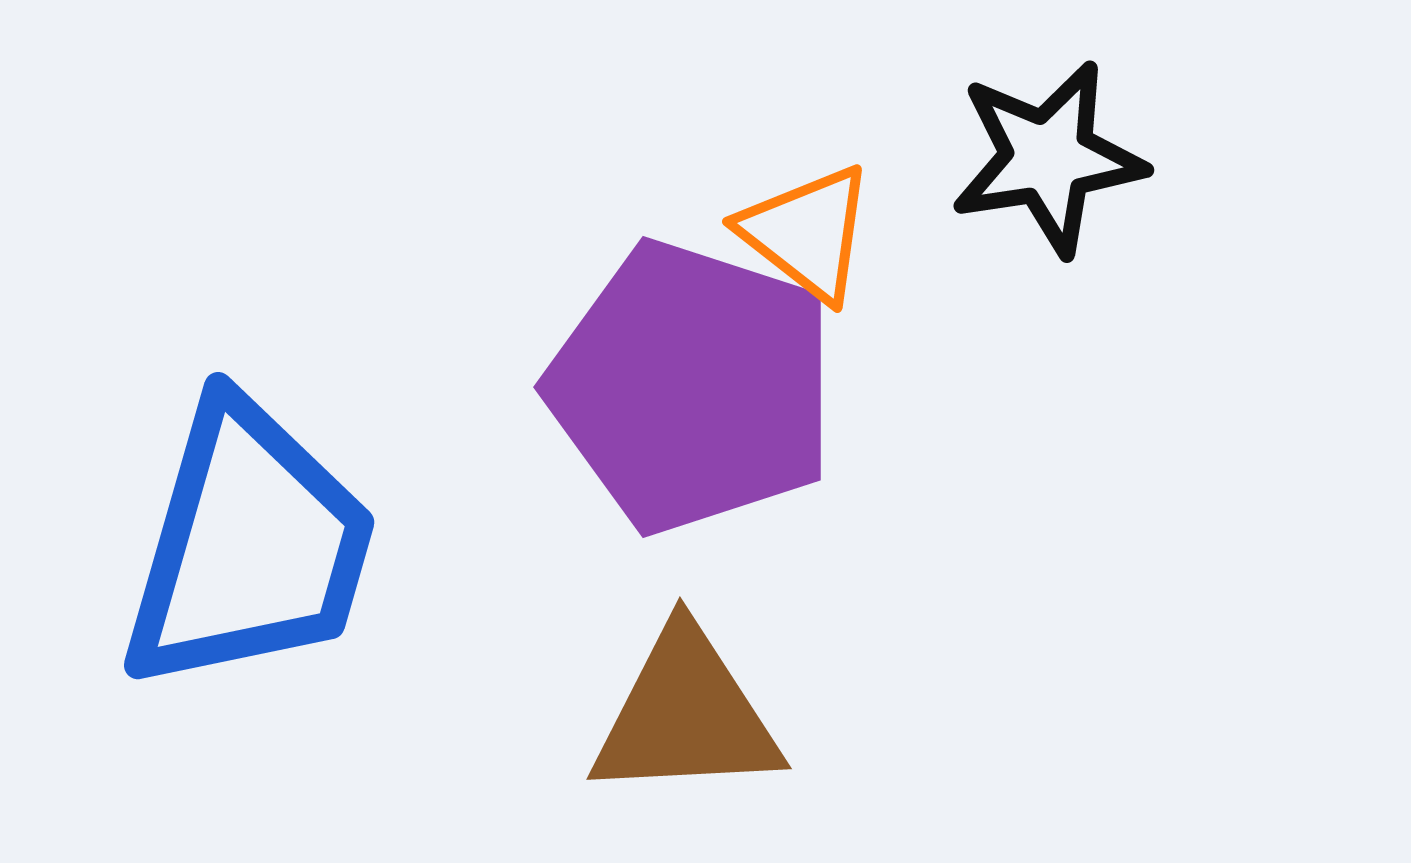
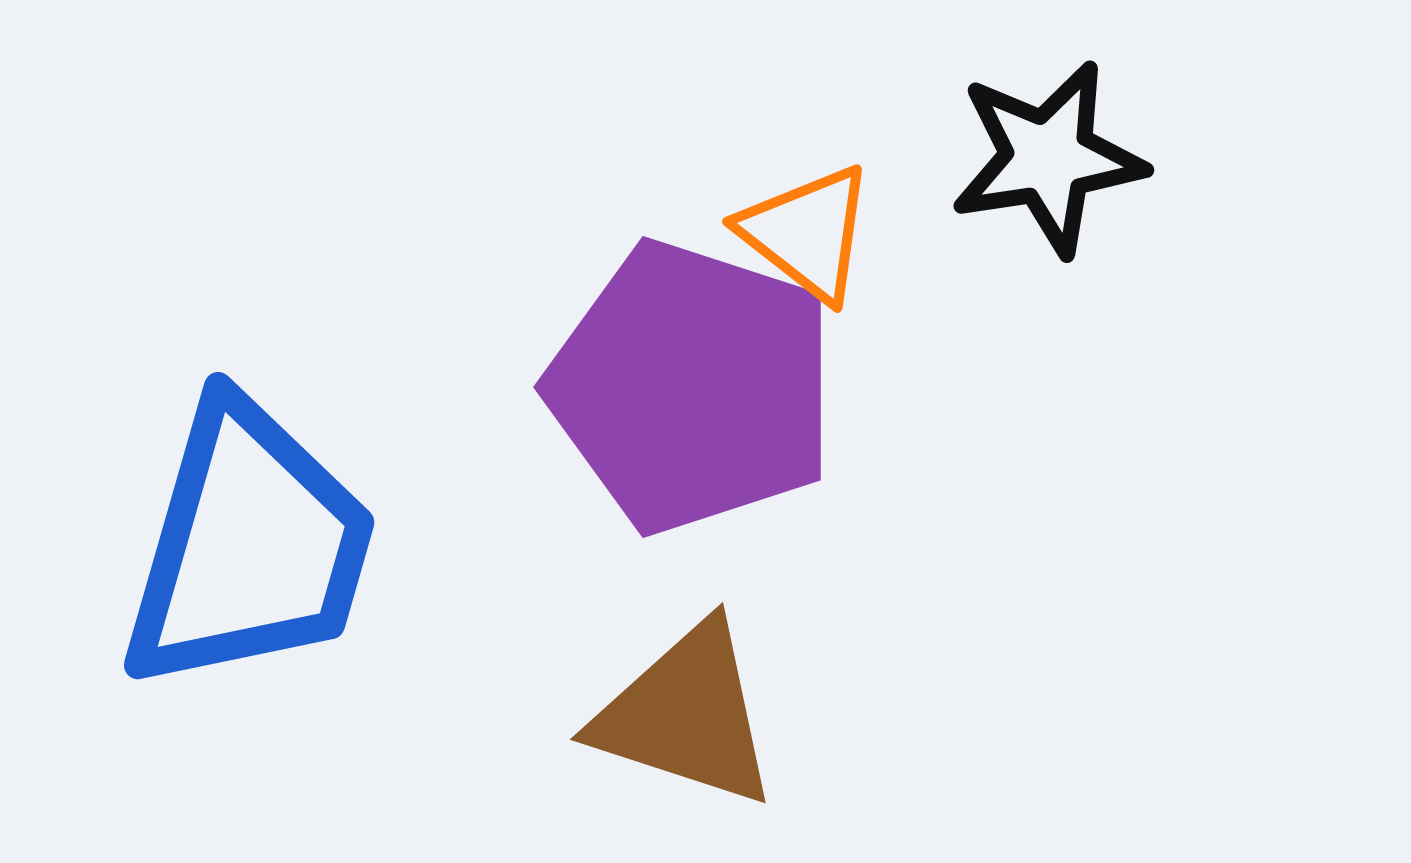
brown triangle: rotated 21 degrees clockwise
